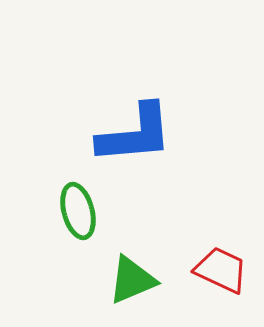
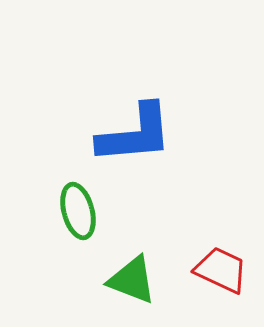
green triangle: rotated 44 degrees clockwise
